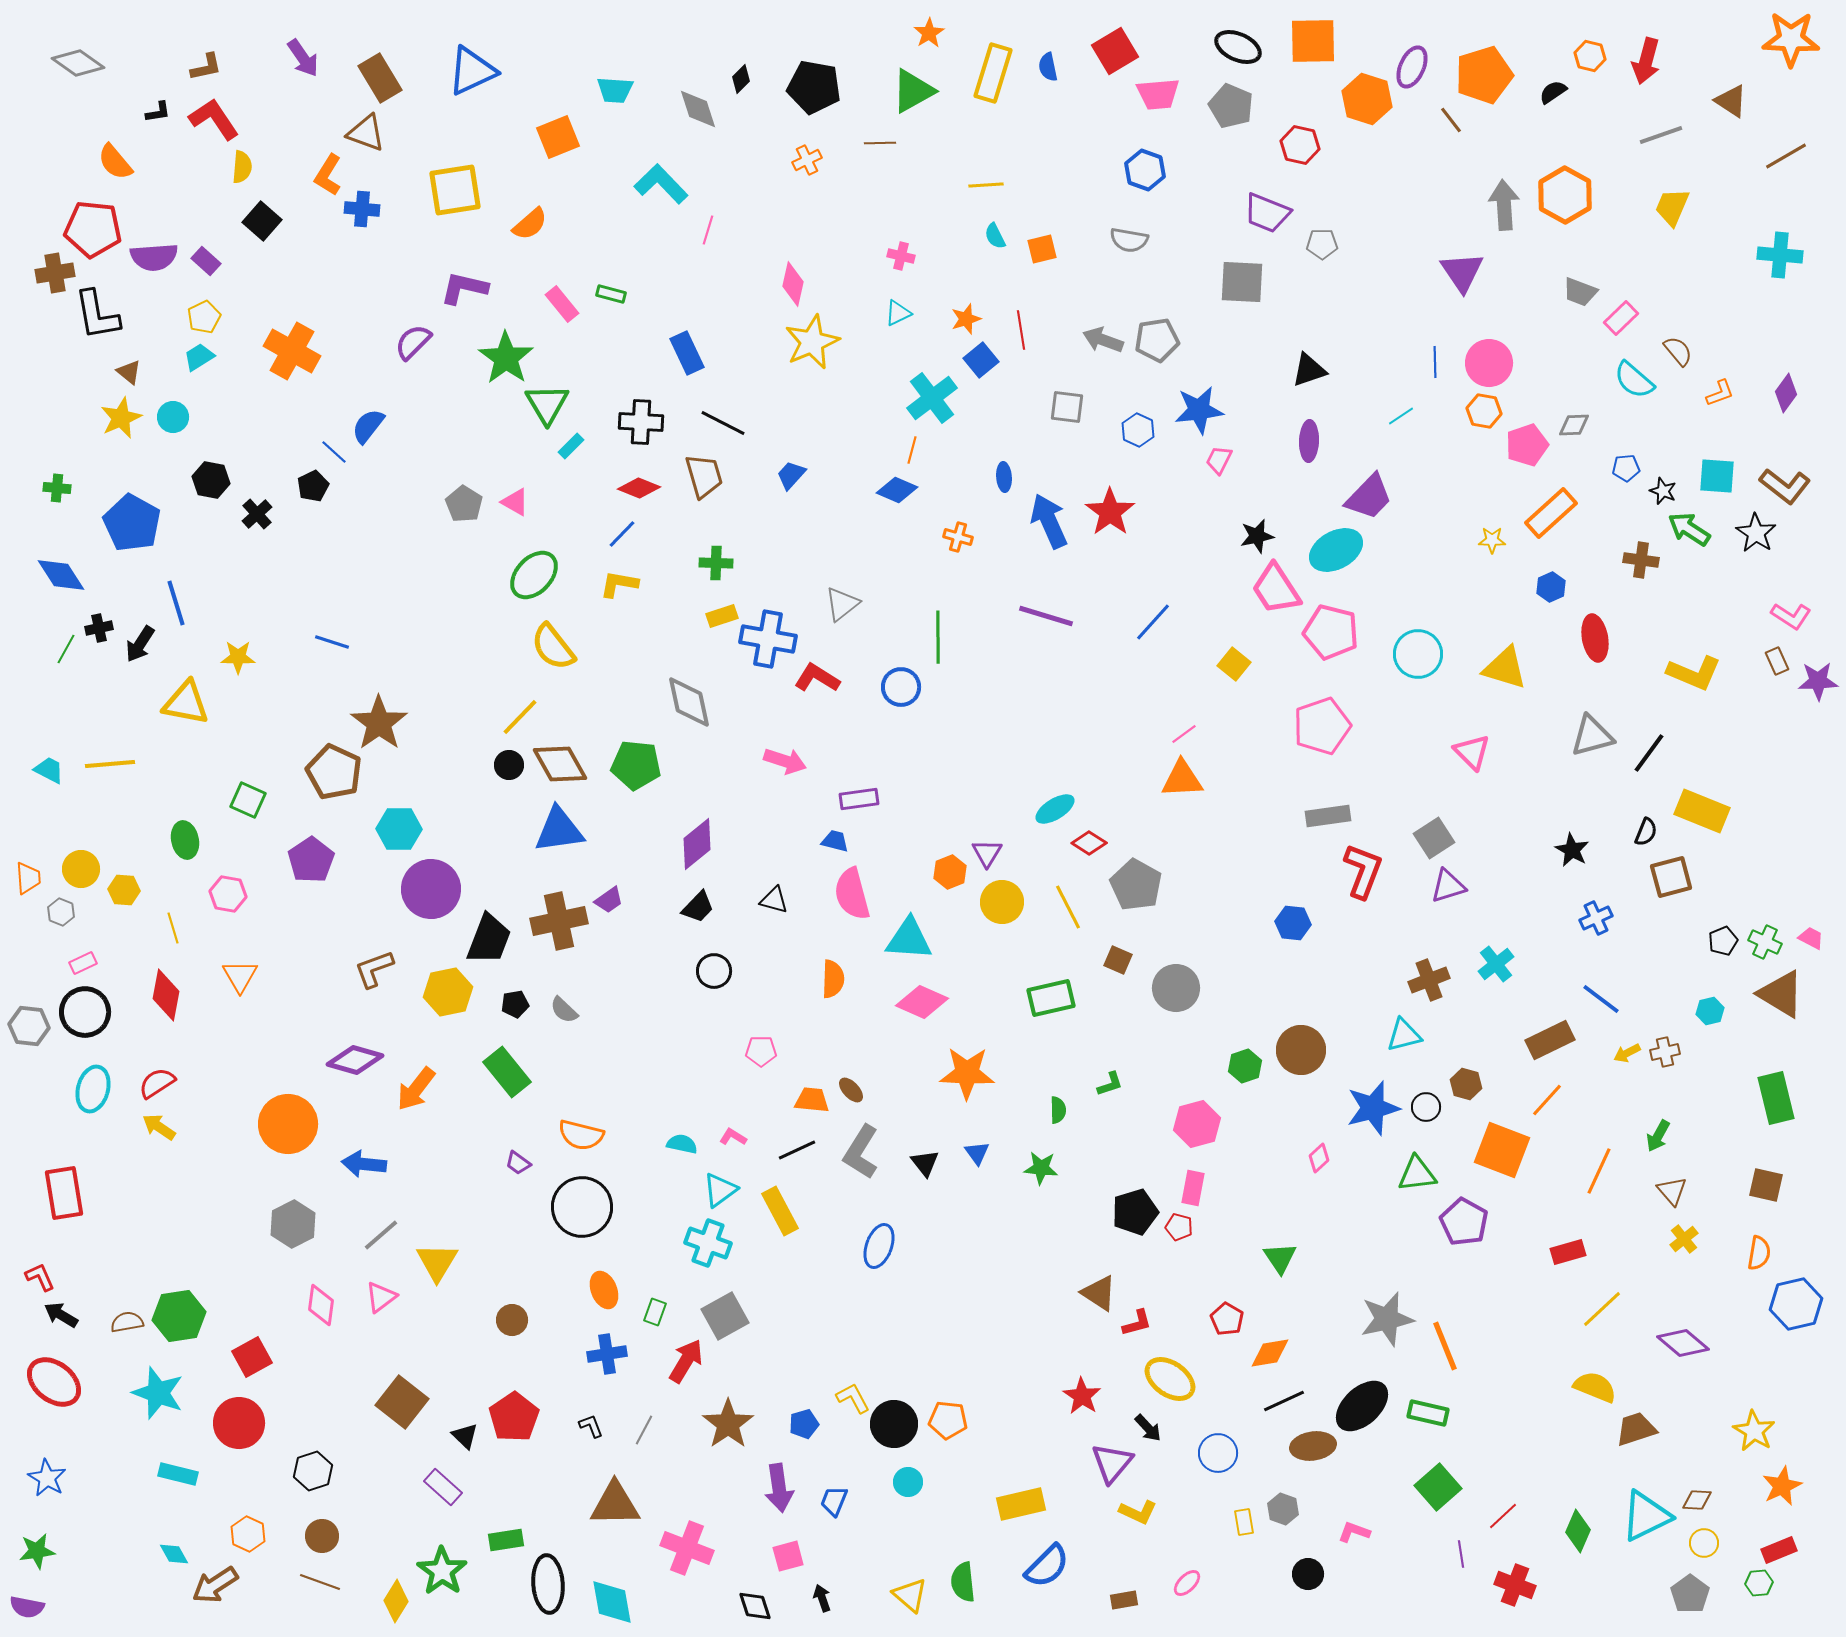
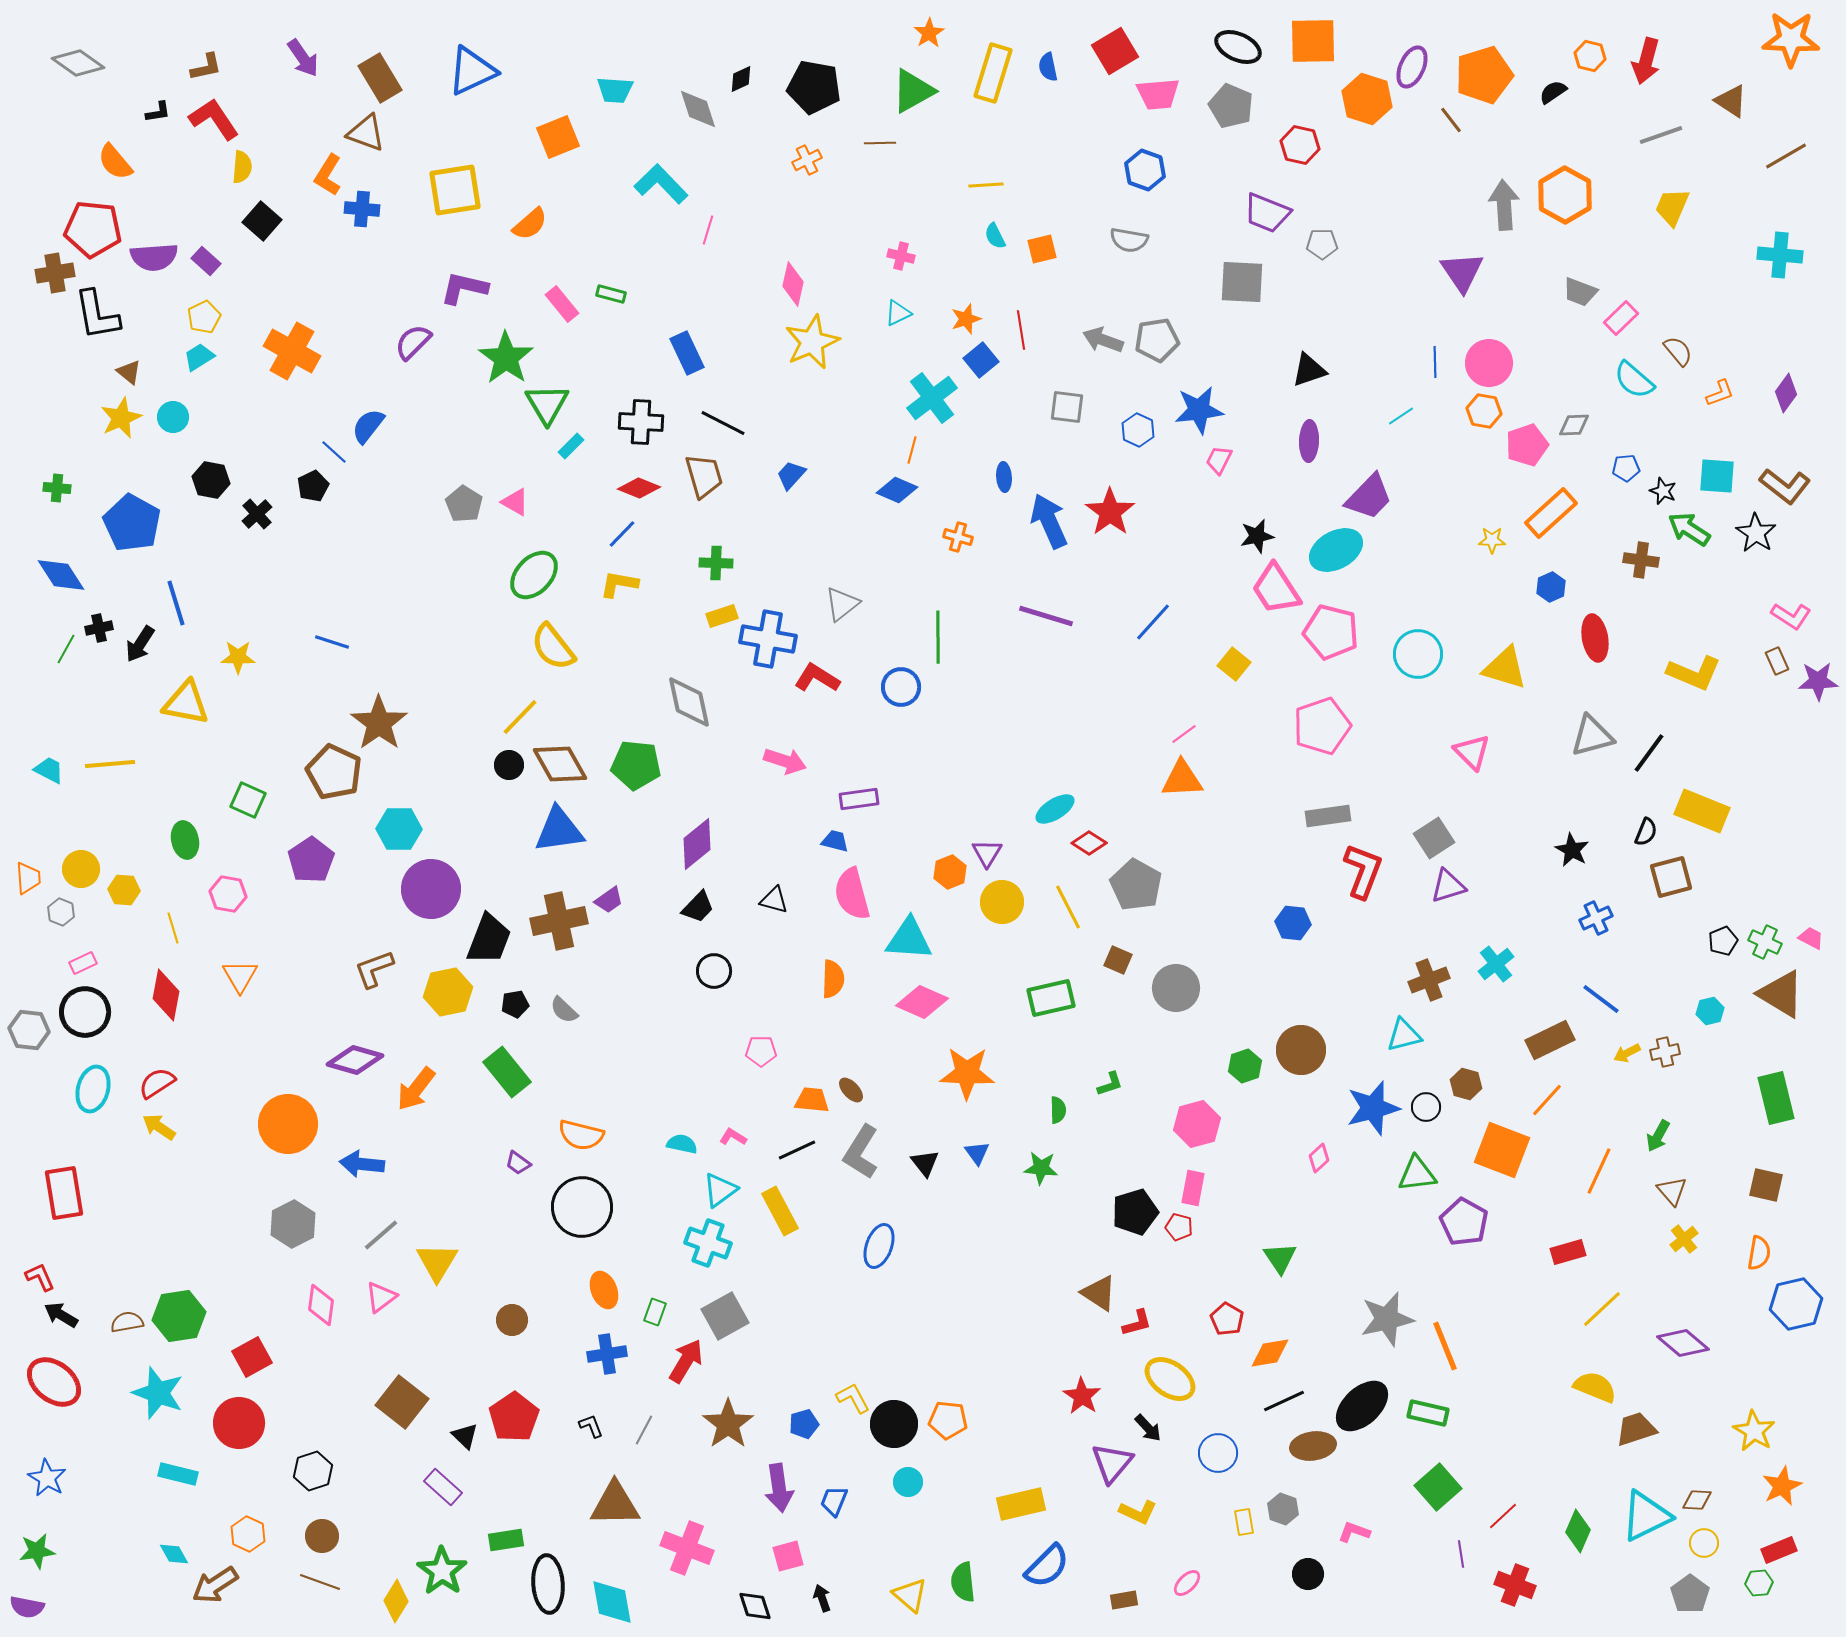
black diamond at (741, 79): rotated 20 degrees clockwise
gray hexagon at (29, 1026): moved 4 px down
blue arrow at (364, 1164): moved 2 px left
